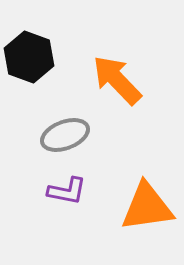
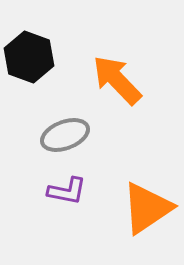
orange triangle: moved 1 px down; rotated 26 degrees counterclockwise
